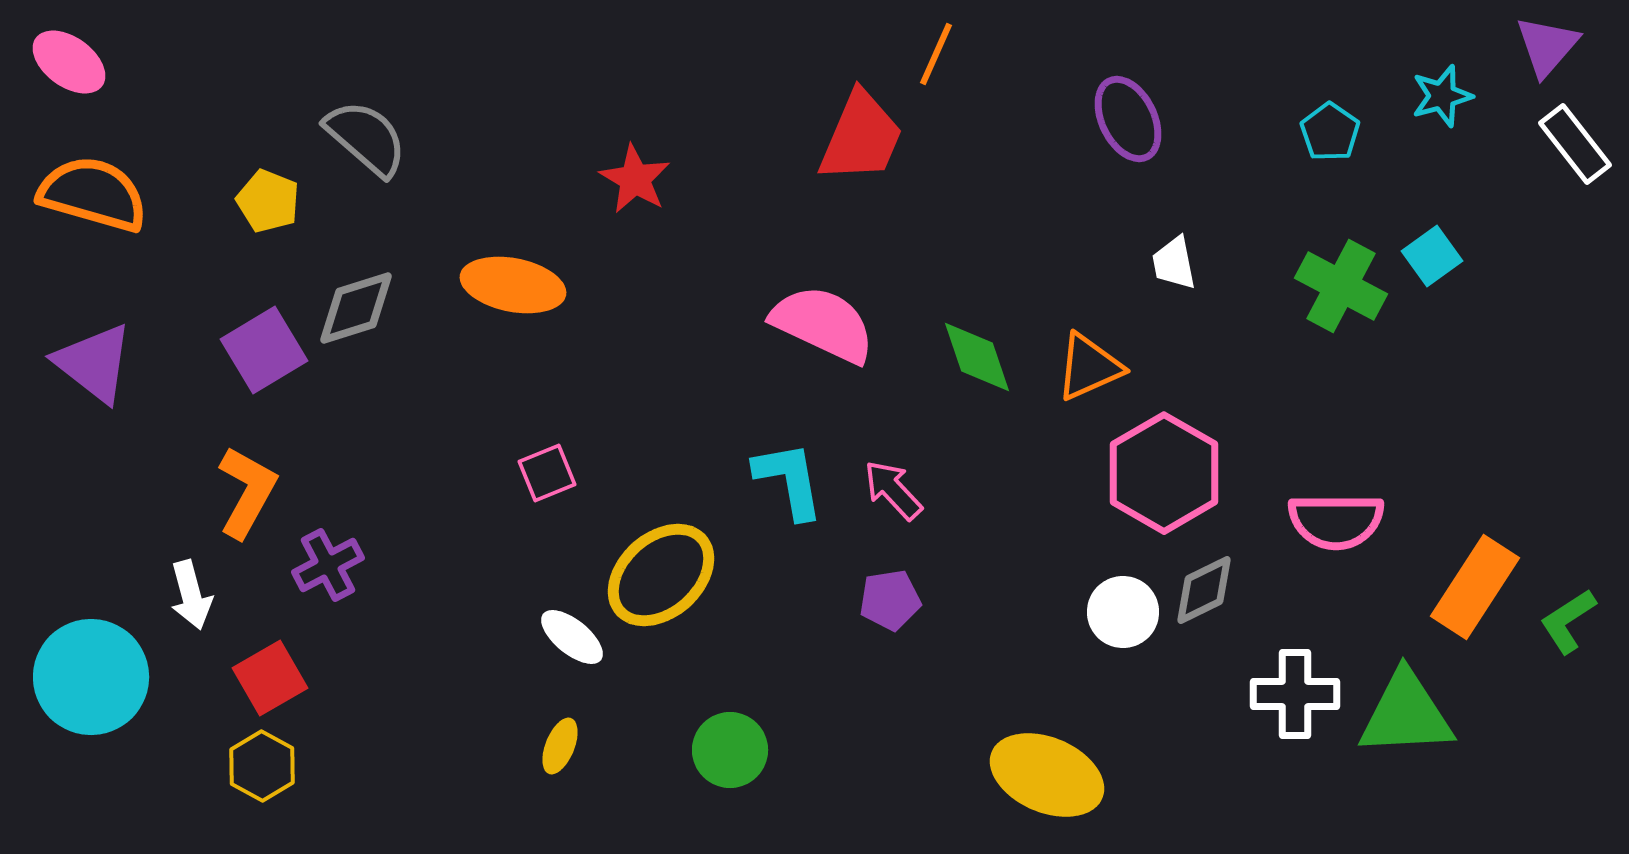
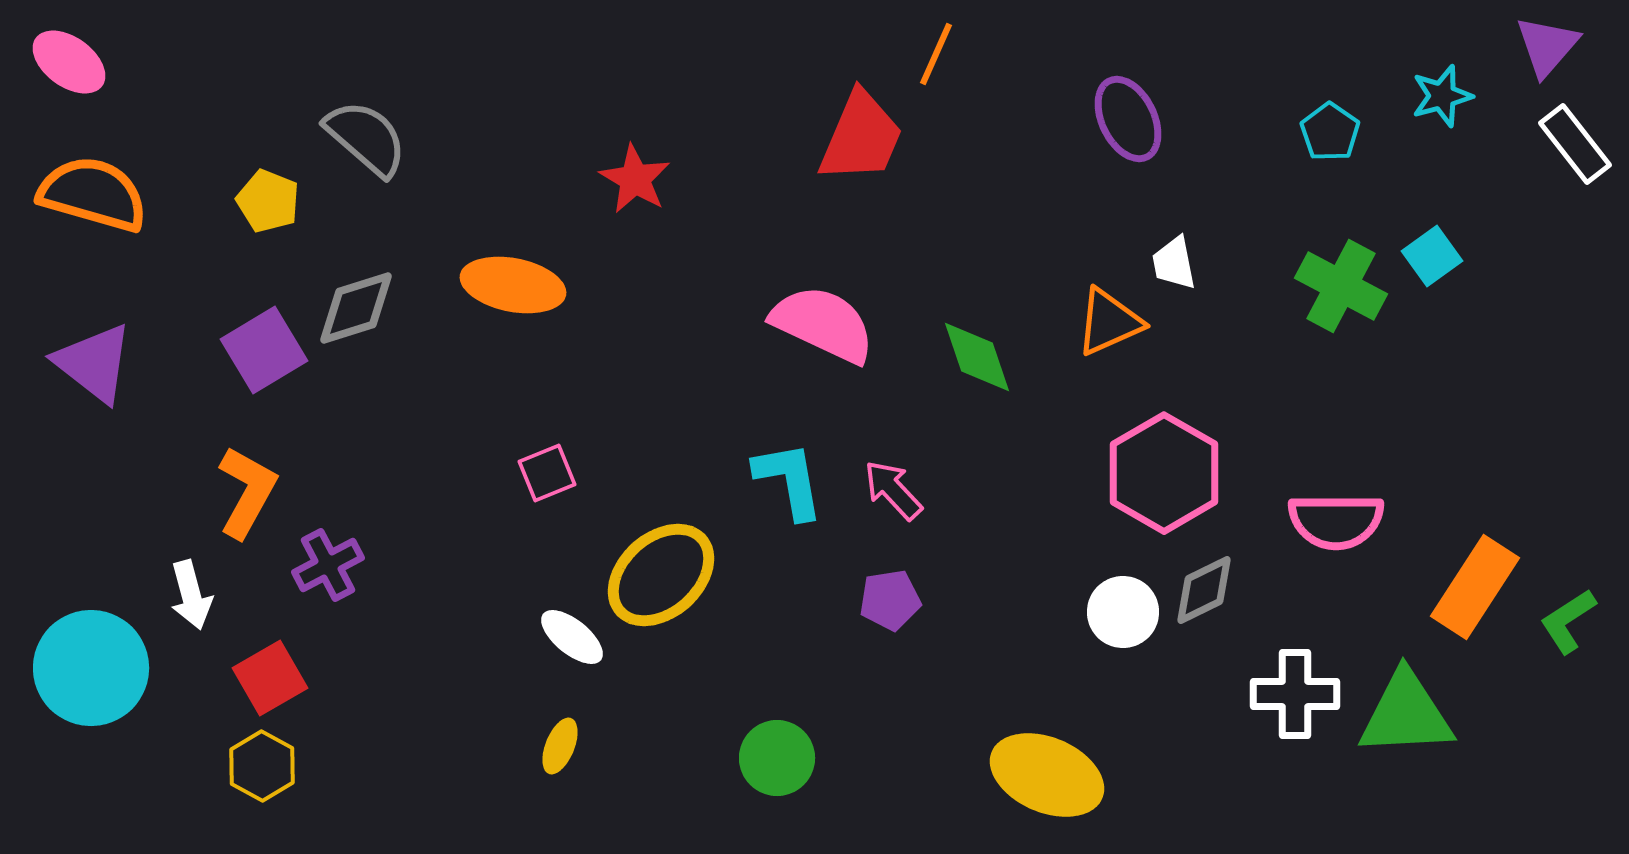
orange triangle at (1089, 367): moved 20 px right, 45 px up
cyan circle at (91, 677): moved 9 px up
green circle at (730, 750): moved 47 px right, 8 px down
